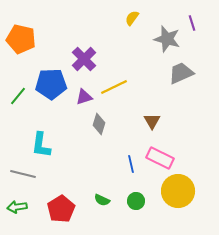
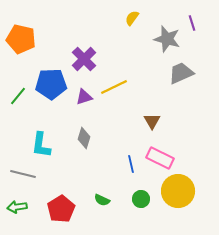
gray diamond: moved 15 px left, 14 px down
green circle: moved 5 px right, 2 px up
